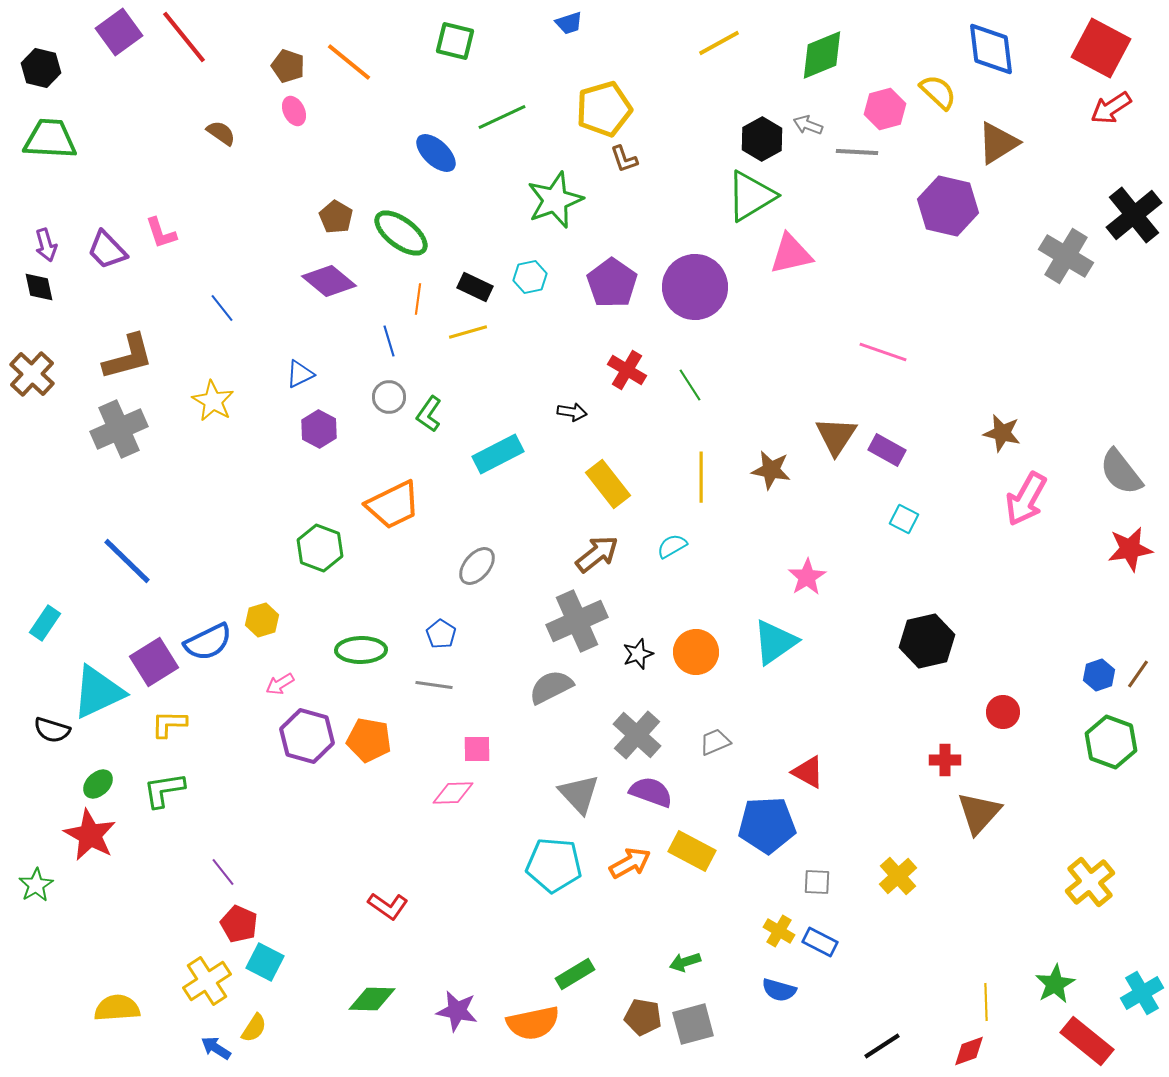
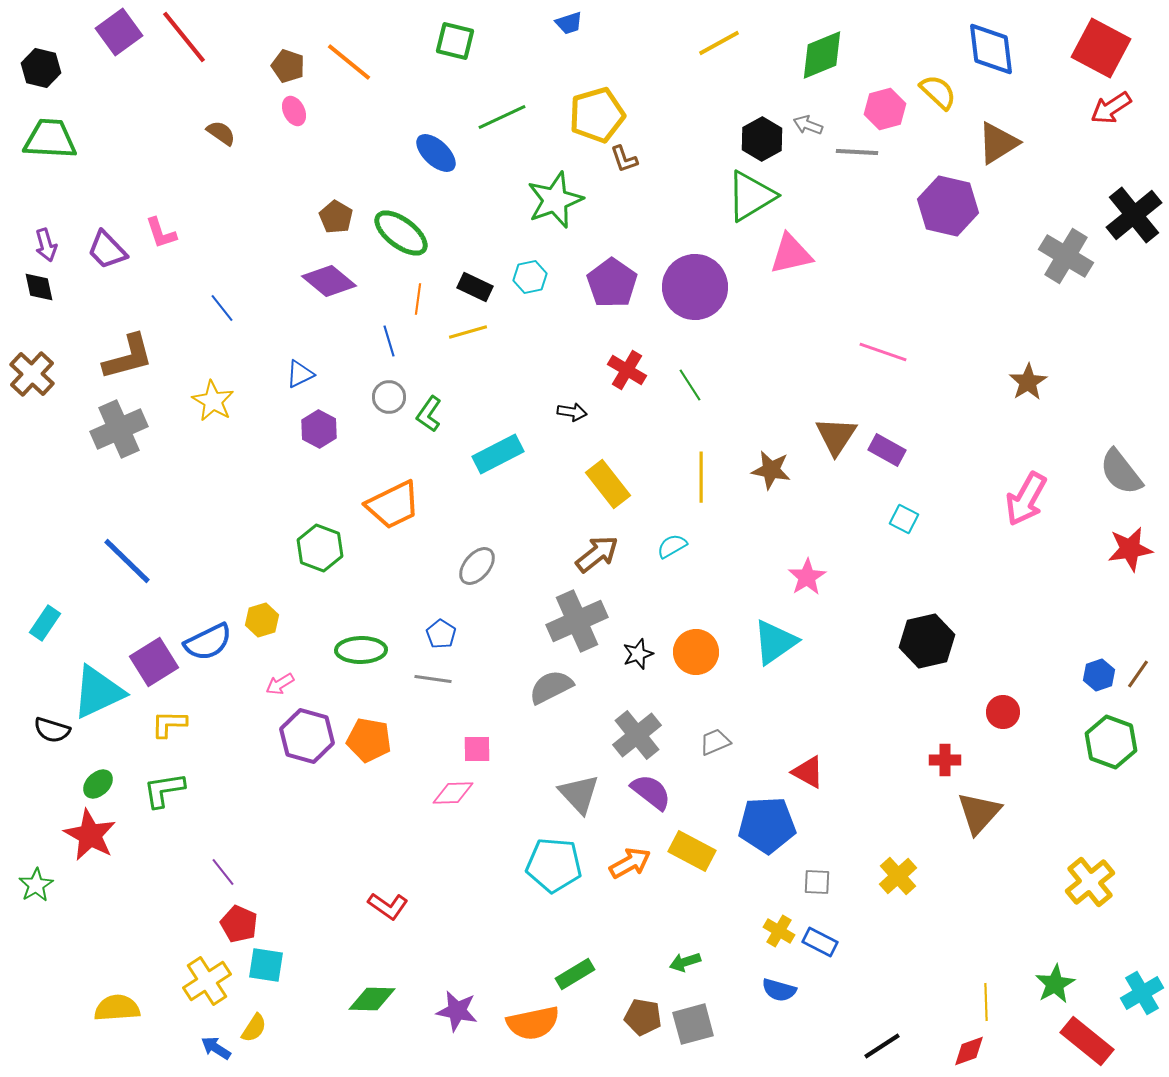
yellow pentagon at (604, 109): moved 7 px left, 6 px down
brown star at (1002, 433): moved 26 px right, 51 px up; rotated 27 degrees clockwise
gray line at (434, 685): moved 1 px left, 6 px up
gray cross at (637, 735): rotated 9 degrees clockwise
purple semicircle at (651, 792): rotated 18 degrees clockwise
cyan square at (265, 962): moved 1 px right, 3 px down; rotated 18 degrees counterclockwise
